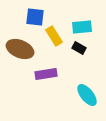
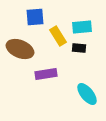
blue square: rotated 12 degrees counterclockwise
yellow rectangle: moved 4 px right
black rectangle: rotated 24 degrees counterclockwise
cyan ellipse: moved 1 px up
